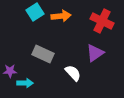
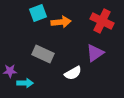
cyan square: moved 3 px right, 1 px down; rotated 12 degrees clockwise
orange arrow: moved 6 px down
white semicircle: rotated 102 degrees clockwise
